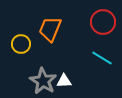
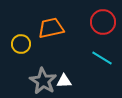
orange trapezoid: moved 1 px right, 1 px up; rotated 56 degrees clockwise
